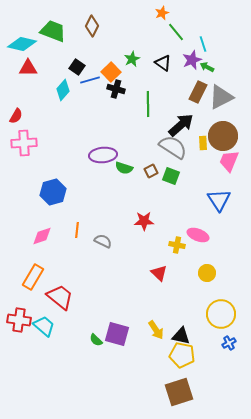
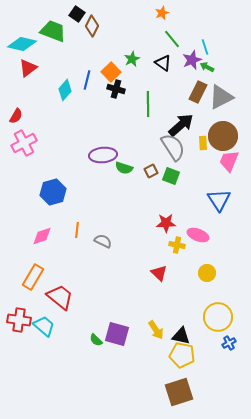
green line at (176, 32): moved 4 px left, 7 px down
cyan line at (203, 44): moved 2 px right, 3 px down
black square at (77, 67): moved 53 px up
red triangle at (28, 68): rotated 36 degrees counterclockwise
blue line at (90, 80): moved 3 px left; rotated 60 degrees counterclockwise
cyan diamond at (63, 90): moved 2 px right
pink cross at (24, 143): rotated 25 degrees counterclockwise
gray semicircle at (173, 147): rotated 24 degrees clockwise
red star at (144, 221): moved 22 px right, 2 px down
yellow circle at (221, 314): moved 3 px left, 3 px down
